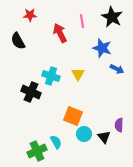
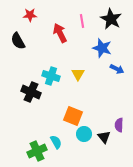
black star: moved 1 px left, 2 px down
